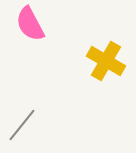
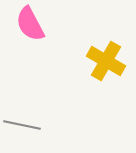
gray line: rotated 63 degrees clockwise
